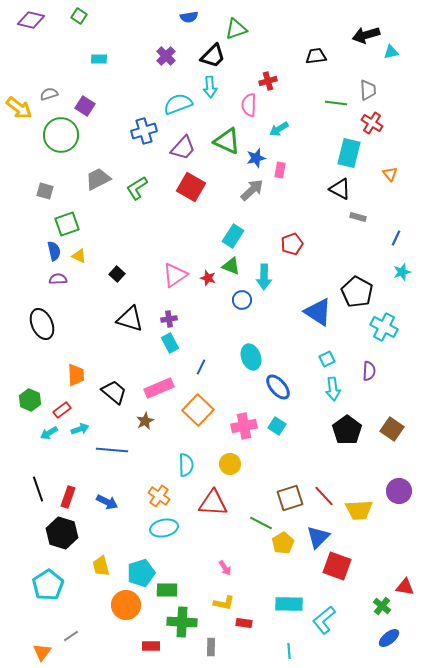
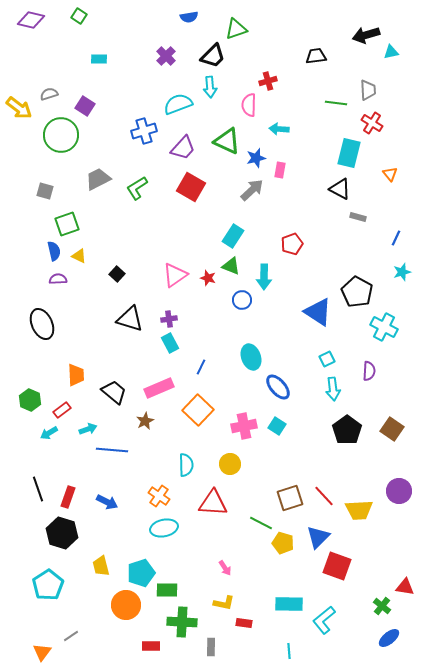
cyan arrow at (279, 129): rotated 36 degrees clockwise
cyan arrow at (80, 429): moved 8 px right
yellow pentagon at (283, 543): rotated 25 degrees counterclockwise
